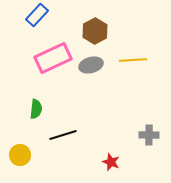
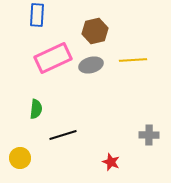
blue rectangle: rotated 40 degrees counterclockwise
brown hexagon: rotated 15 degrees clockwise
yellow circle: moved 3 px down
